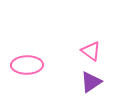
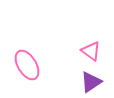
pink ellipse: rotated 60 degrees clockwise
